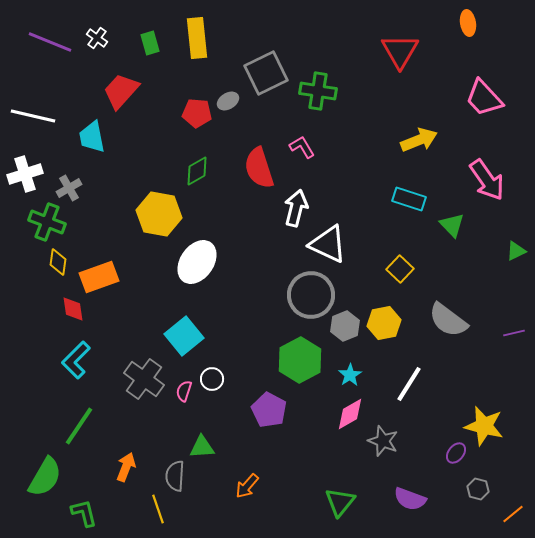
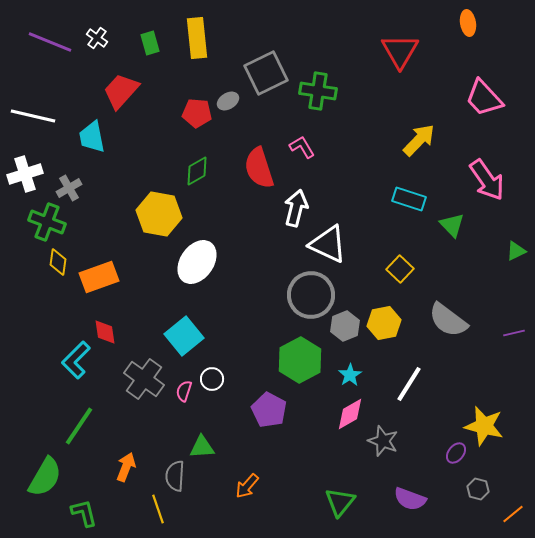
yellow arrow at (419, 140): rotated 24 degrees counterclockwise
red diamond at (73, 309): moved 32 px right, 23 px down
